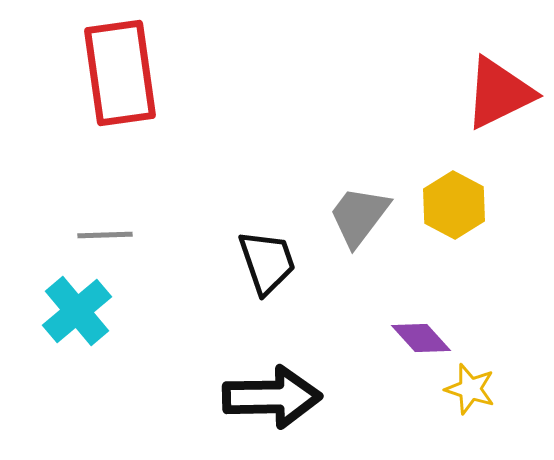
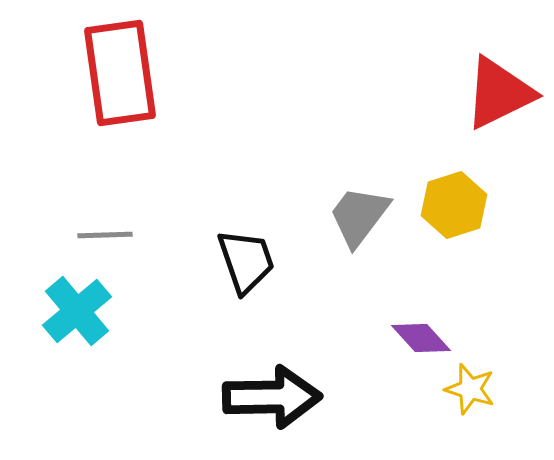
yellow hexagon: rotated 14 degrees clockwise
black trapezoid: moved 21 px left, 1 px up
